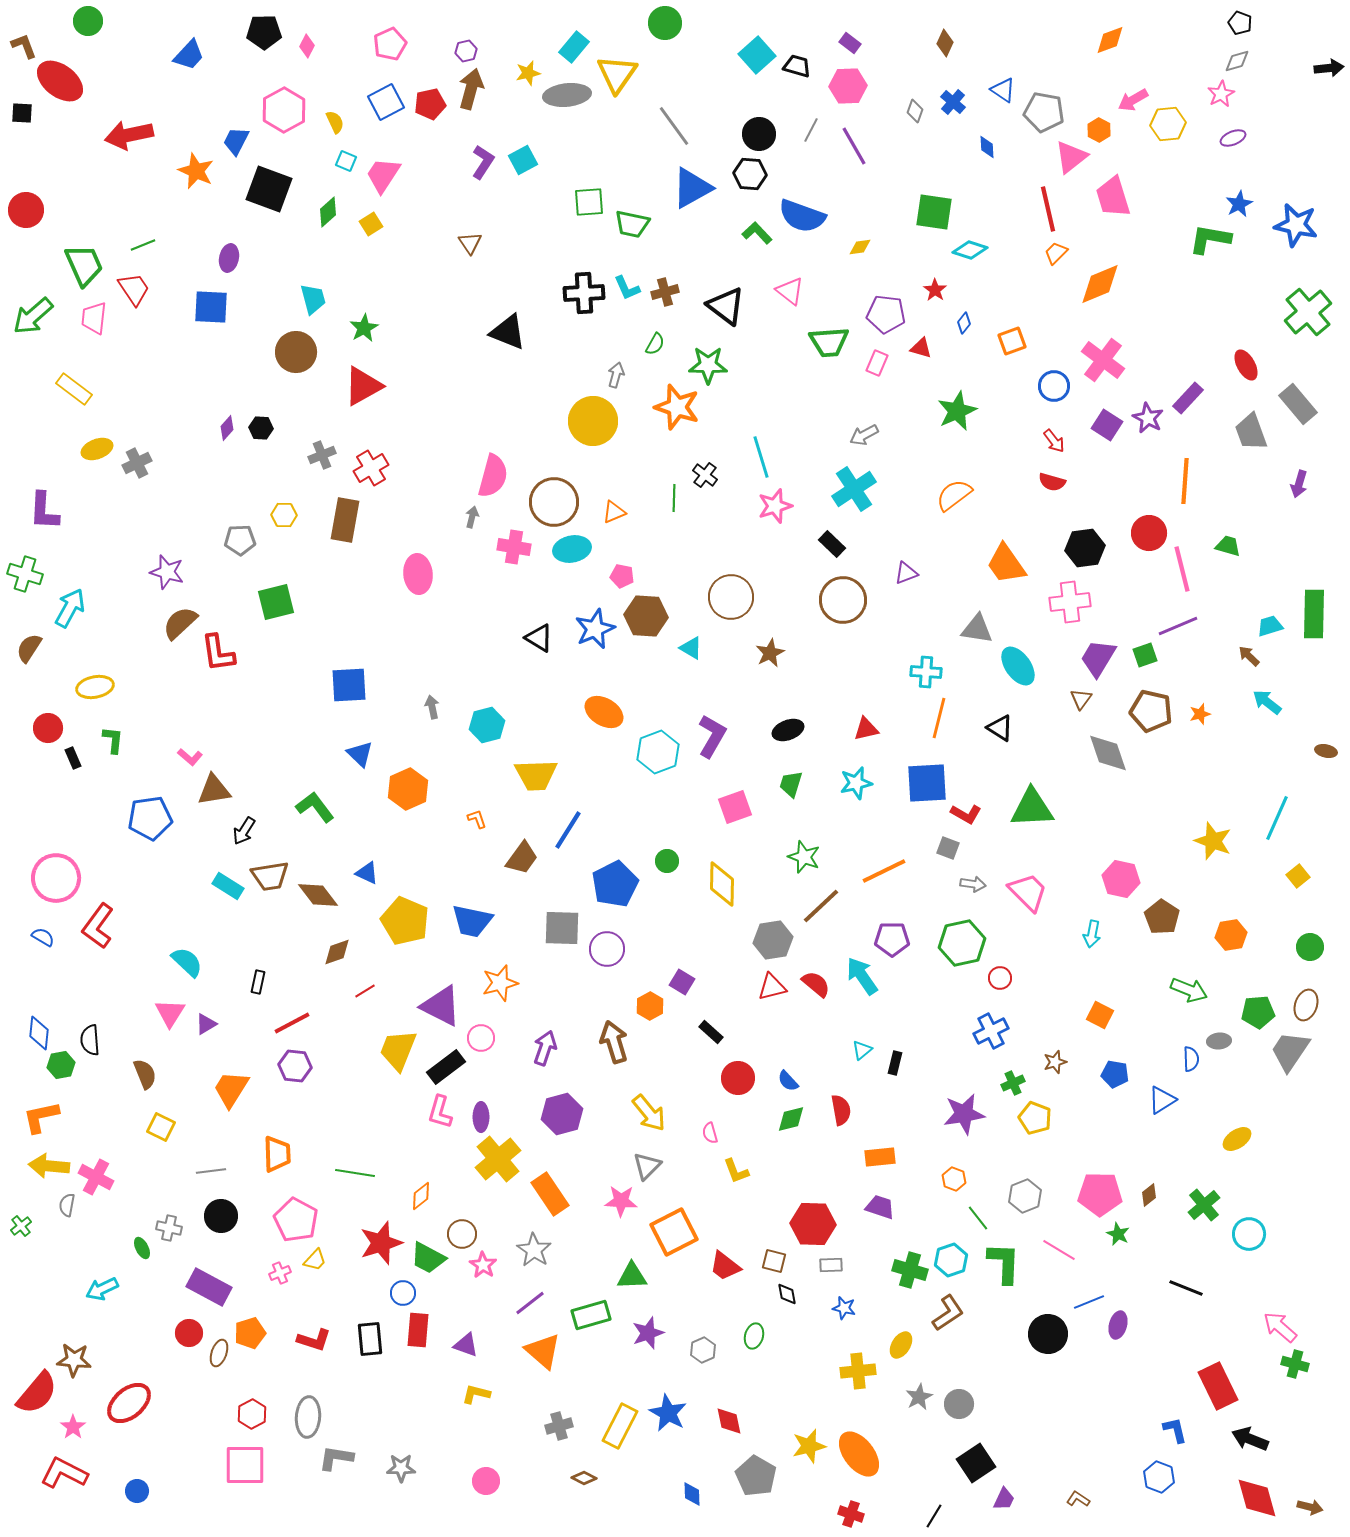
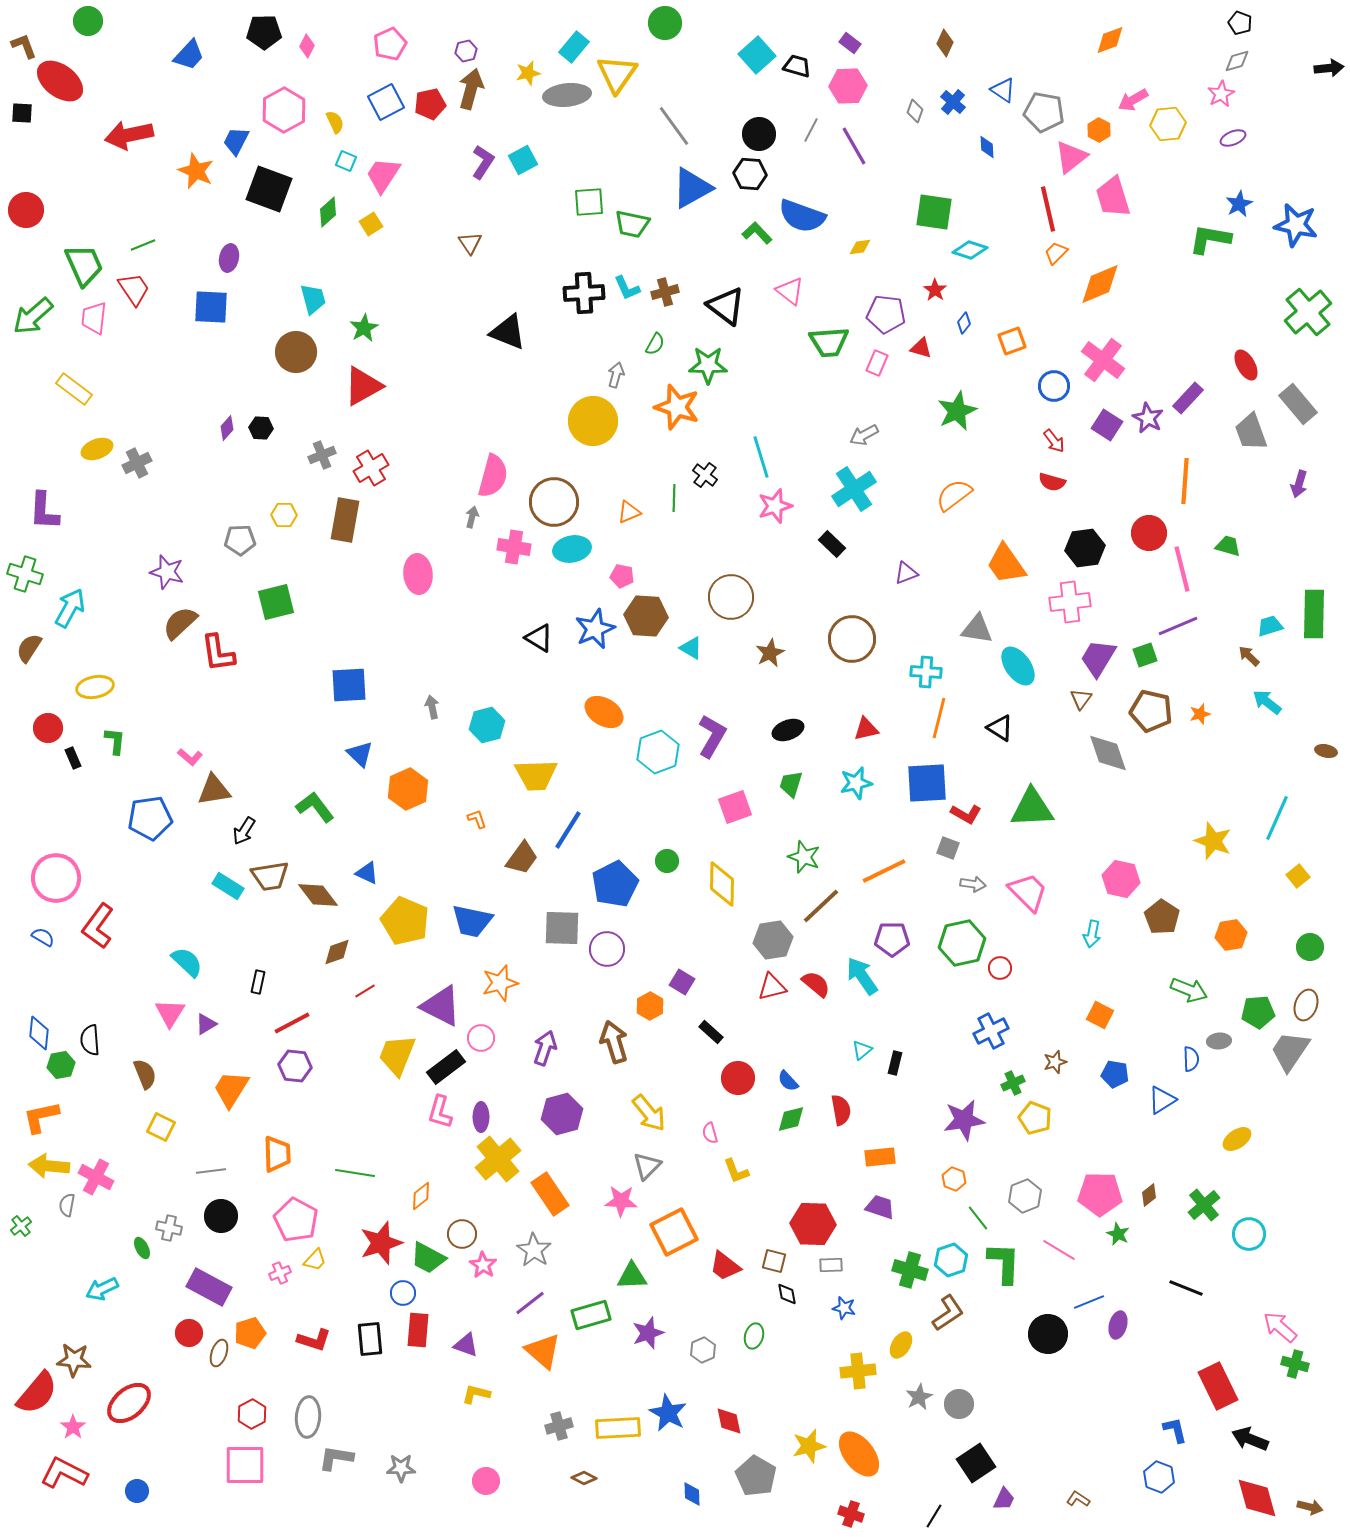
orange triangle at (614, 512): moved 15 px right
brown circle at (843, 600): moved 9 px right, 39 px down
green L-shape at (113, 740): moved 2 px right, 1 px down
red circle at (1000, 978): moved 10 px up
yellow trapezoid at (398, 1050): moved 1 px left, 5 px down
purple star at (964, 1114): moved 6 px down
yellow rectangle at (620, 1426): moved 2 px left, 2 px down; rotated 60 degrees clockwise
